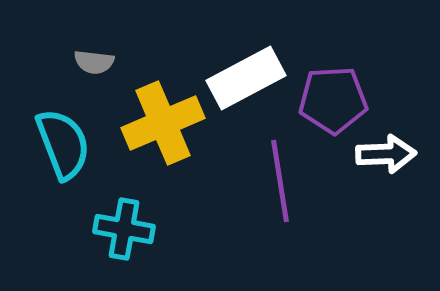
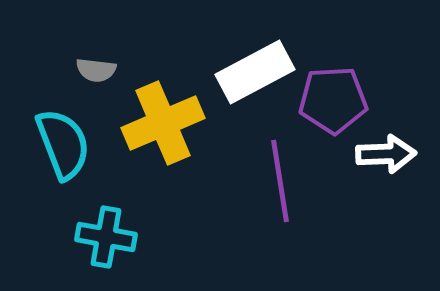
gray semicircle: moved 2 px right, 8 px down
white rectangle: moved 9 px right, 6 px up
cyan cross: moved 18 px left, 8 px down
